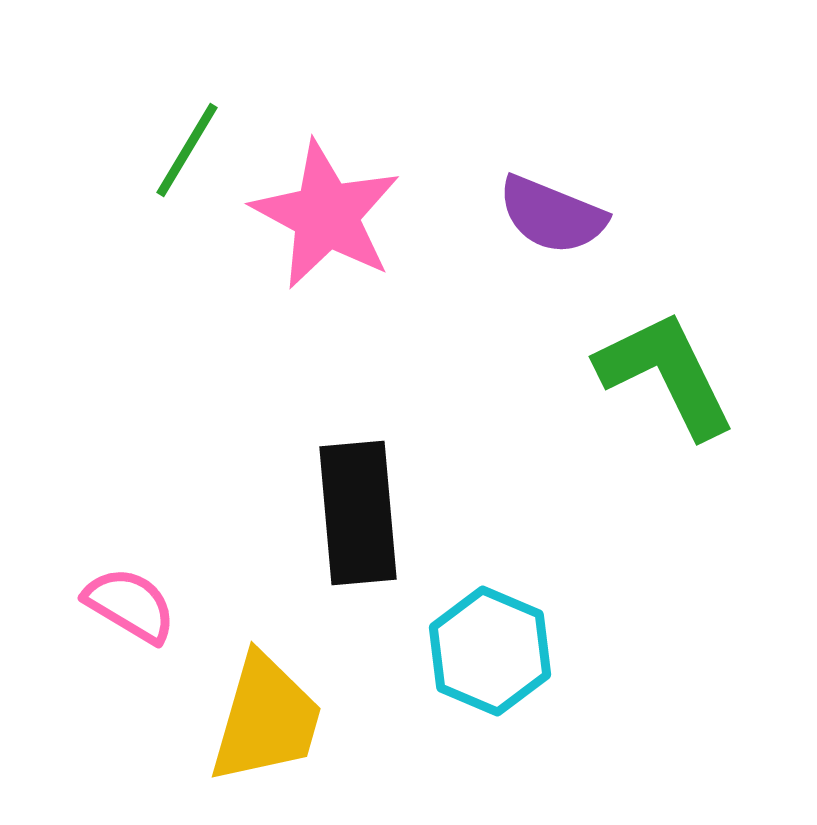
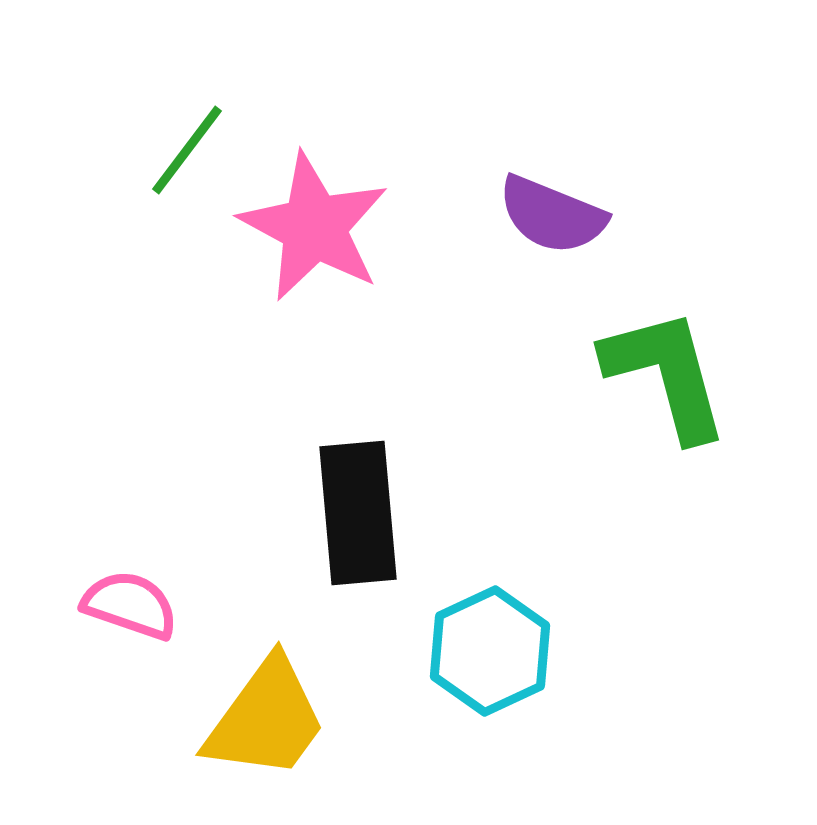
green line: rotated 6 degrees clockwise
pink star: moved 12 px left, 12 px down
green L-shape: rotated 11 degrees clockwise
pink semicircle: rotated 12 degrees counterclockwise
cyan hexagon: rotated 12 degrees clockwise
yellow trapezoid: rotated 20 degrees clockwise
